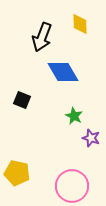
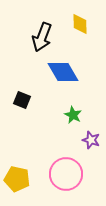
green star: moved 1 px left, 1 px up
purple star: moved 2 px down
yellow pentagon: moved 6 px down
pink circle: moved 6 px left, 12 px up
